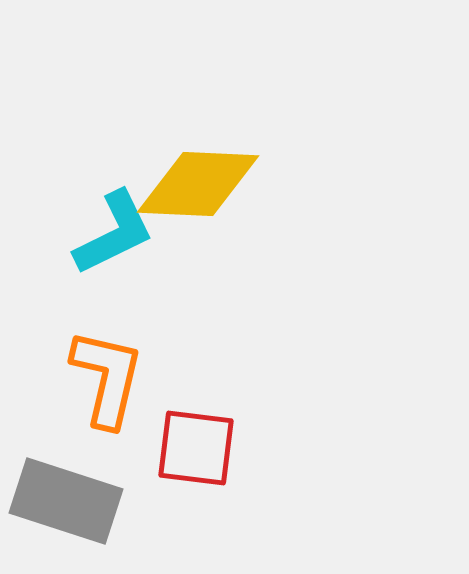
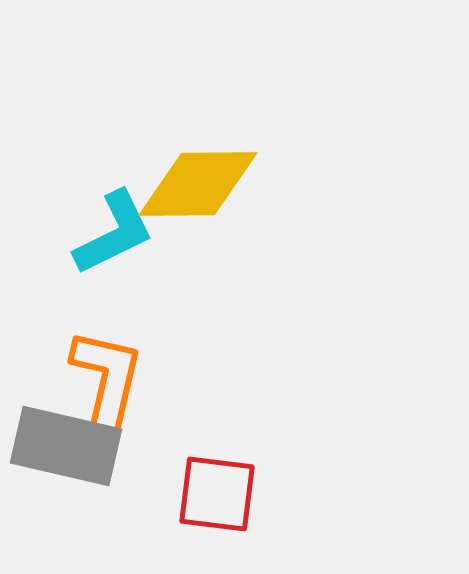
yellow diamond: rotated 3 degrees counterclockwise
red square: moved 21 px right, 46 px down
gray rectangle: moved 55 px up; rotated 5 degrees counterclockwise
